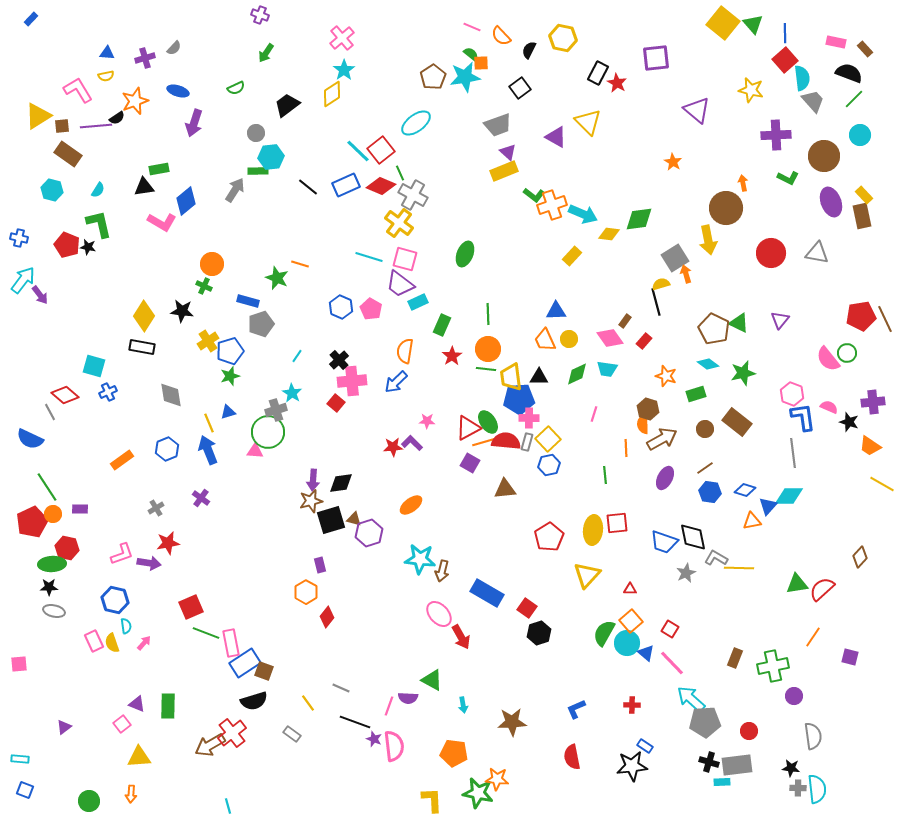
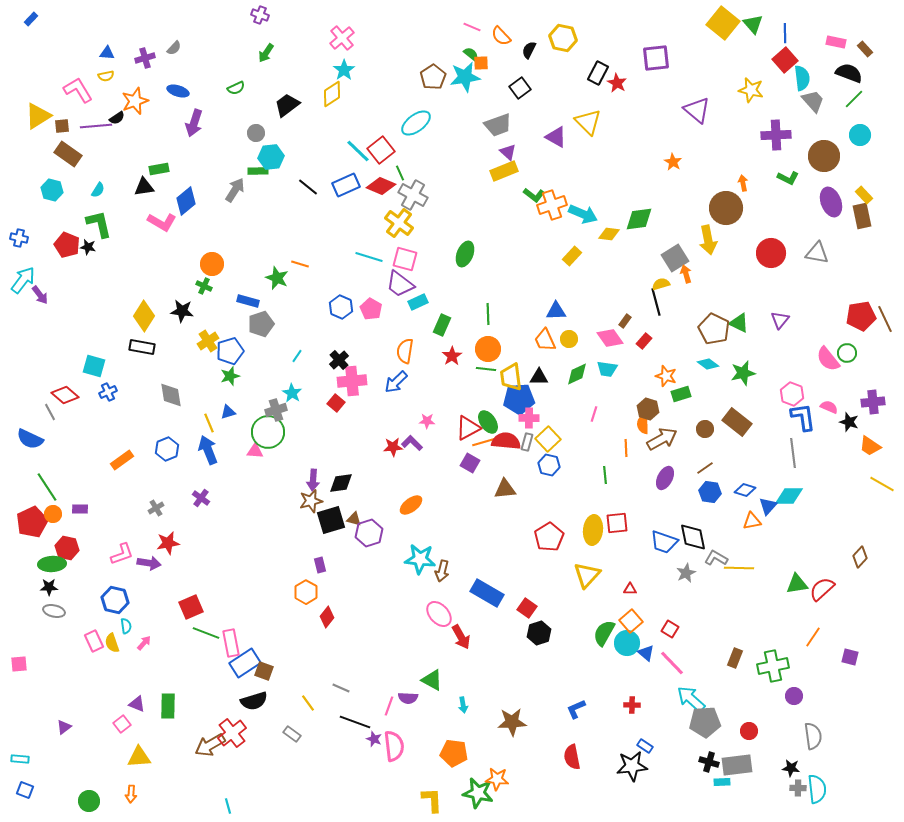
green rectangle at (696, 394): moved 15 px left
blue hexagon at (549, 465): rotated 25 degrees clockwise
